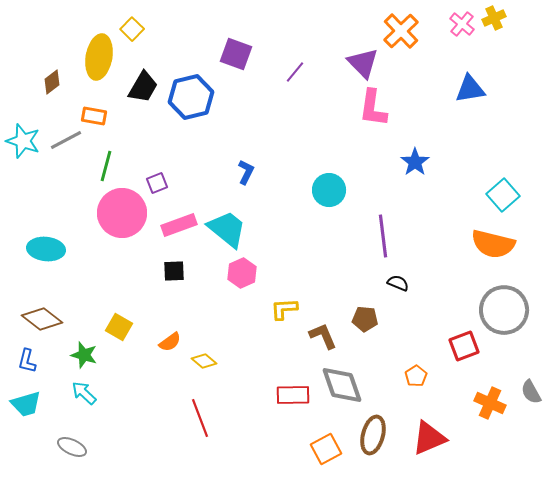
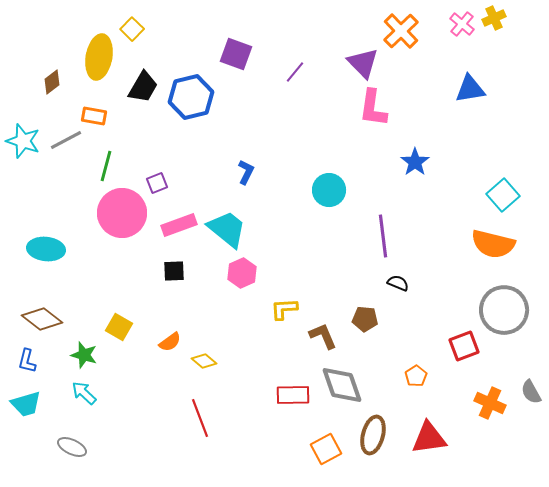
red triangle at (429, 438): rotated 15 degrees clockwise
